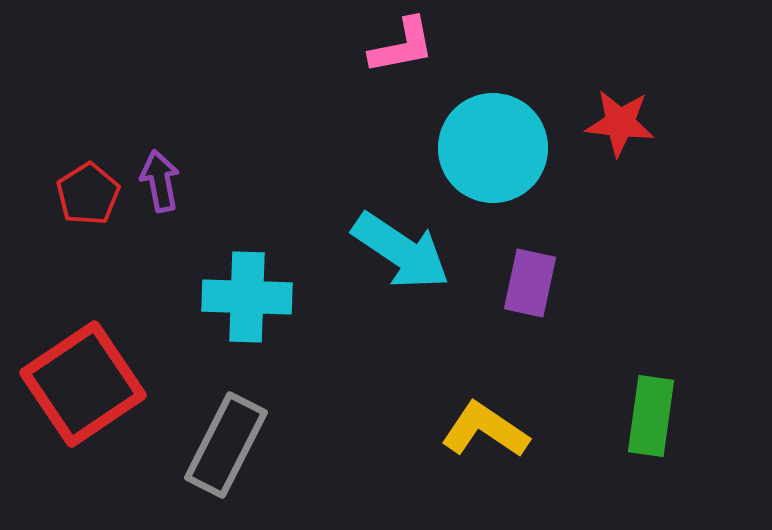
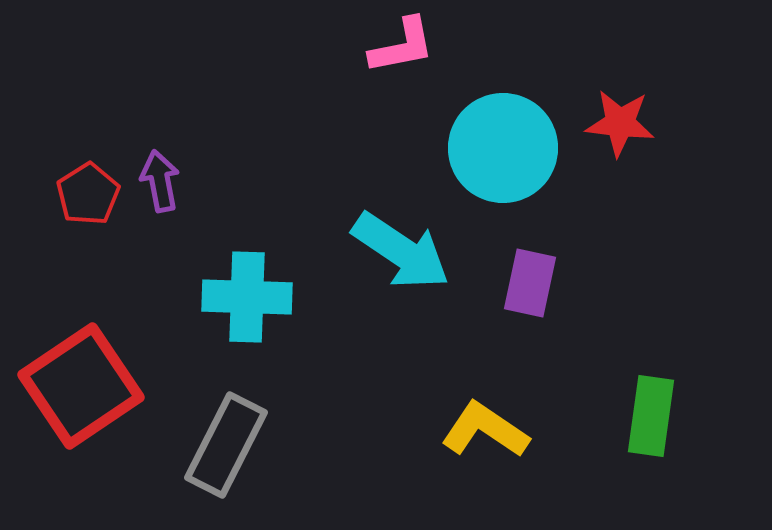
cyan circle: moved 10 px right
red square: moved 2 px left, 2 px down
